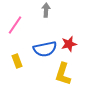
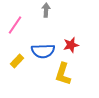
red star: moved 2 px right, 1 px down
blue semicircle: moved 2 px left, 2 px down; rotated 10 degrees clockwise
yellow rectangle: rotated 64 degrees clockwise
